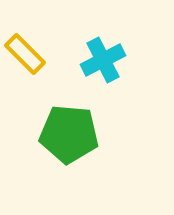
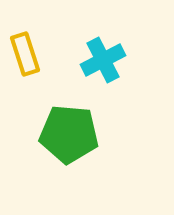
yellow rectangle: rotated 27 degrees clockwise
